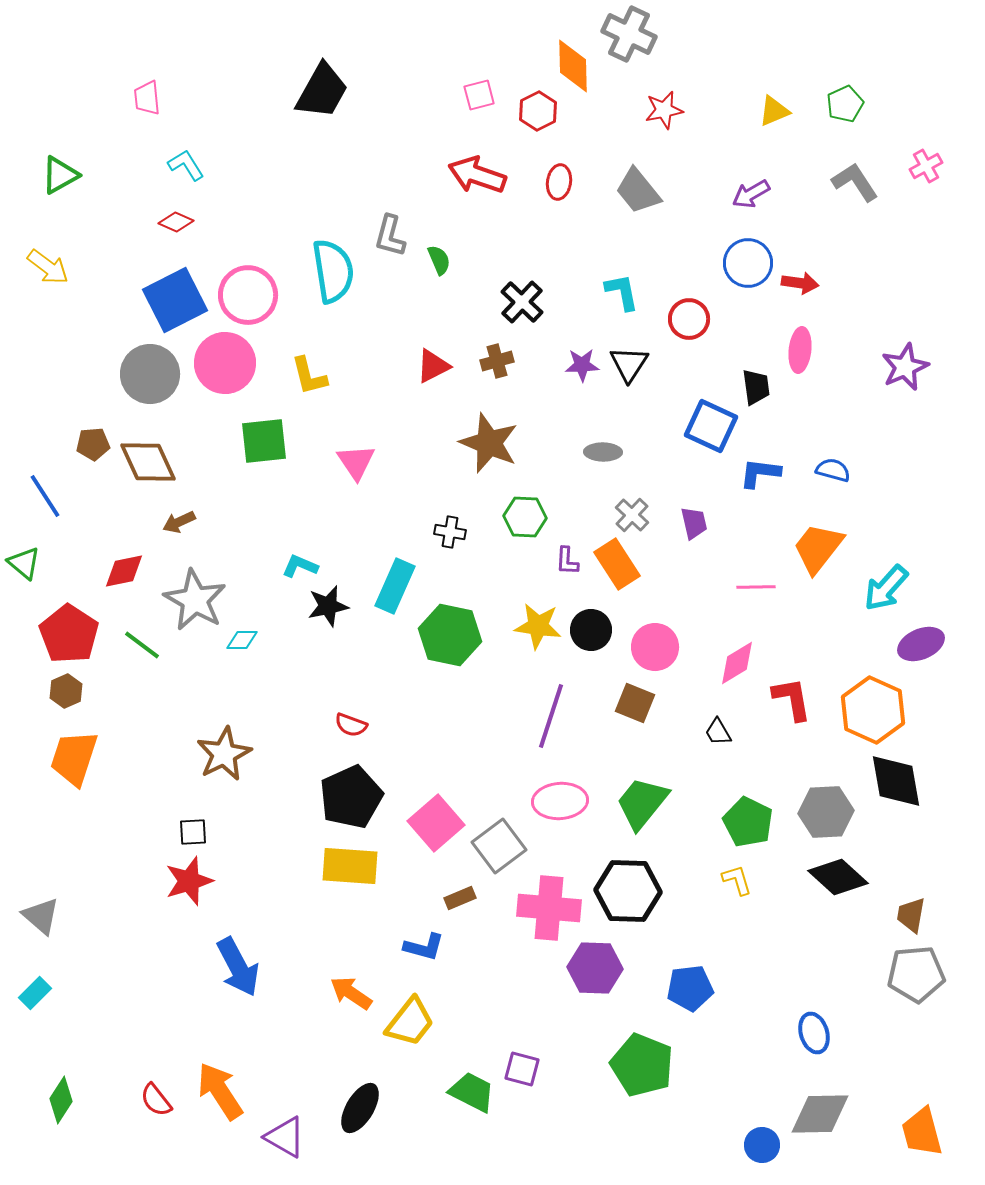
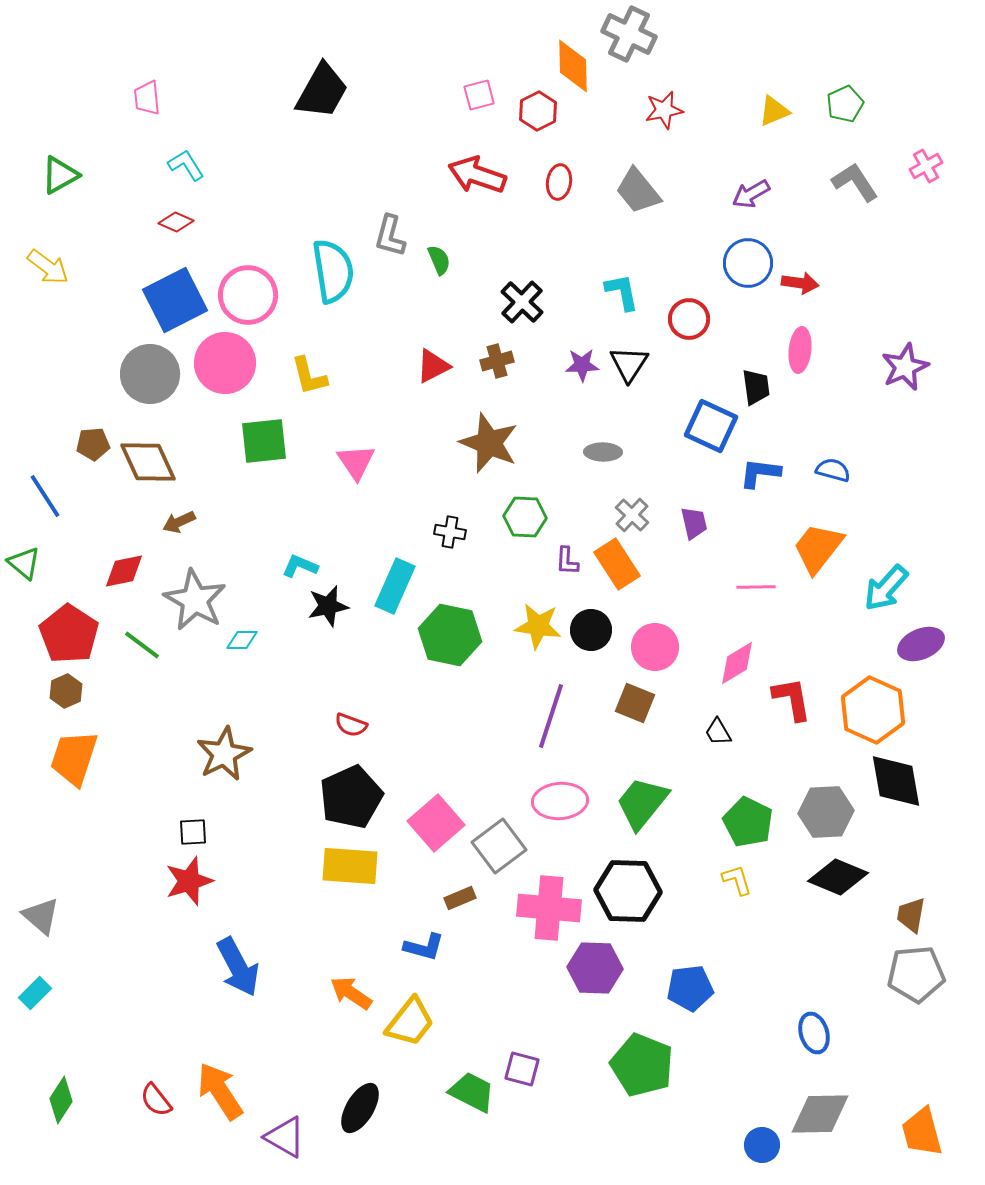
black diamond at (838, 877): rotated 20 degrees counterclockwise
